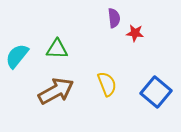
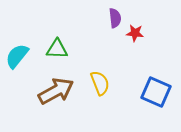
purple semicircle: moved 1 px right
yellow semicircle: moved 7 px left, 1 px up
blue square: rotated 16 degrees counterclockwise
